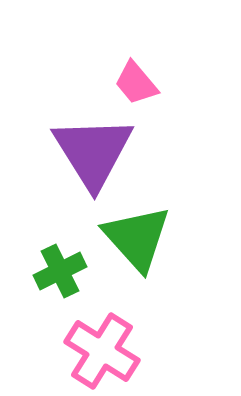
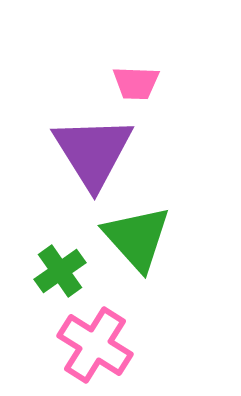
pink trapezoid: rotated 48 degrees counterclockwise
green cross: rotated 9 degrees counterclockwise
pink cross: moved 7 px left, 6 px up
